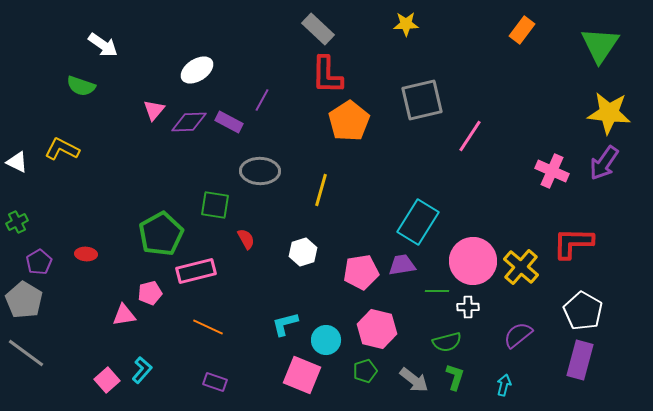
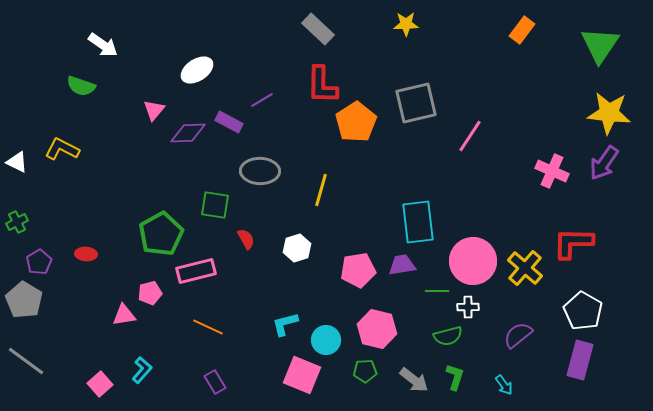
red L-shape at (327, 75): moved 5 px left, 10 px down
purple line at (262, 100): rotated 30 degrees clockwise
gray square at (422, 100): moved 6 px left, 3 px down
orange pentagon at (349, 121): moved 7 px right, 1 px down
purple diamond at (189, 122): moved 1 px left, 11 px down
cyan rectangle at (418, 222): rotated 39 degrees counterclockwise
white hexagon at (303, 252): moved 6 px left, 4 px up
yellow cross at (521, 267): moved 4 px right, 1 px down
pink pentagon at (361, 272): moved 3 px left, 2 px up
green semicircle at (447, 342): moved 1 px right, 6 px up
gray line at (26, 353): moved 8 px down
green pentagon at (365, 371): rotated 15 degrees clockwise
pink square at (107, 380): moved 7 px left, 4 px down
purple rectangle at (215, 382): rotated 40 degrees clockwise
cyan arrow at (504, 385): rotated 130 degrees clockwise
